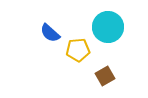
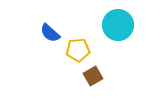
cyan circle: moved 10 px right, 2 px up
brown square: moved 12 px left
